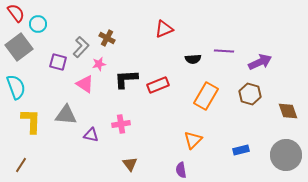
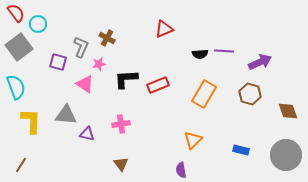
gray L-shape: rotated 20 degrees counterclockwise
black semicircle: moved 7 px right, 5 px up
orange rectangle: moved 2 px left, 2 px up
purple triangle: moved 4 px left, 1 px up
blue rectangle: rotated 28 degrees clockwise
brown triangle: moved 9 px left
